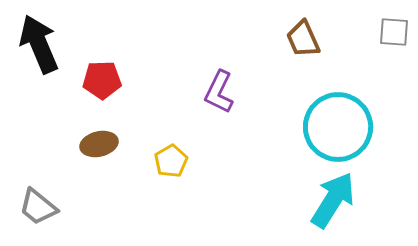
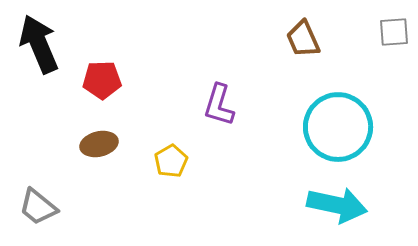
gray square: rotated 8 degrees counterclockwise
purple L-shape: moved 13 px down; rotated 9 degrees counterclockwise
cyan arrow: moved 4 px right, 5 px down; rotated 70 degrees clockwise
